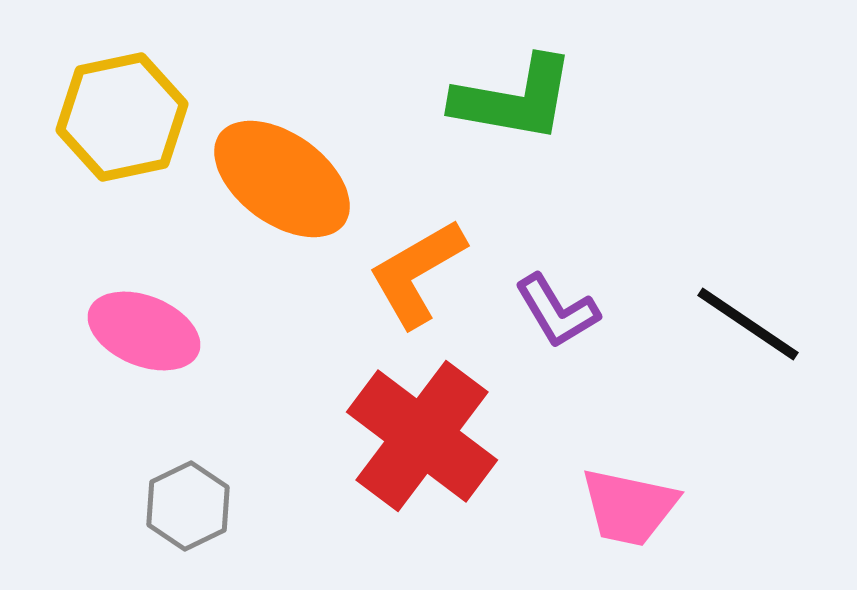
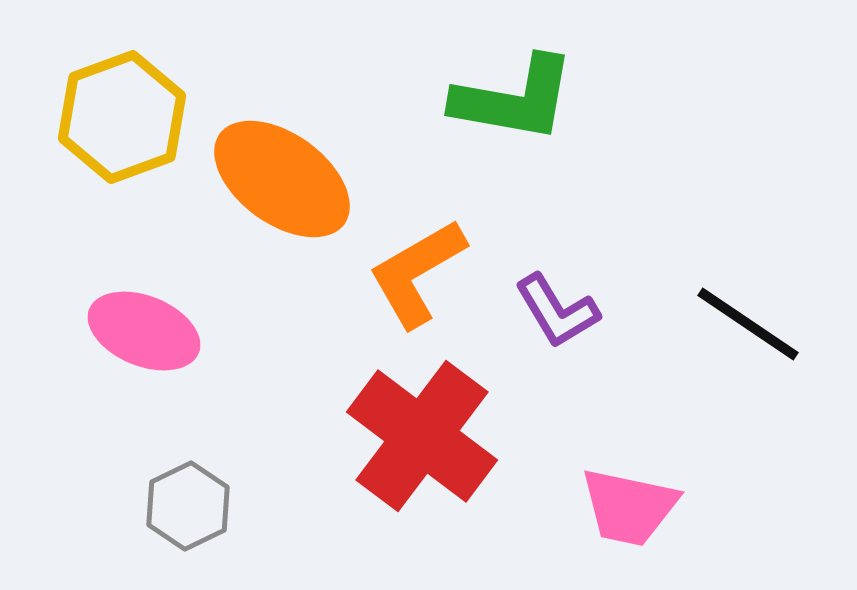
yellow hexagon: rotated 8 degrees counterclockwise
